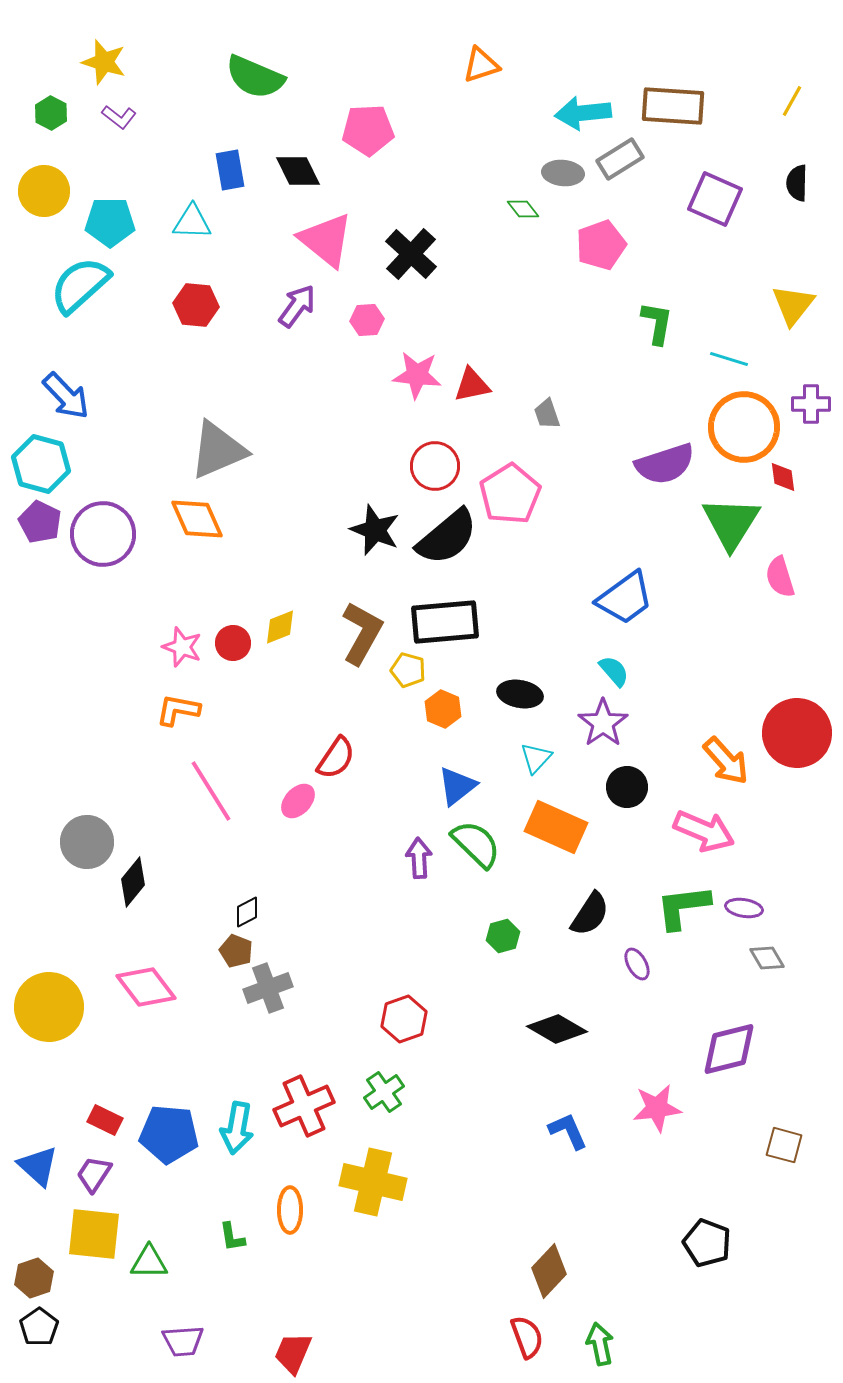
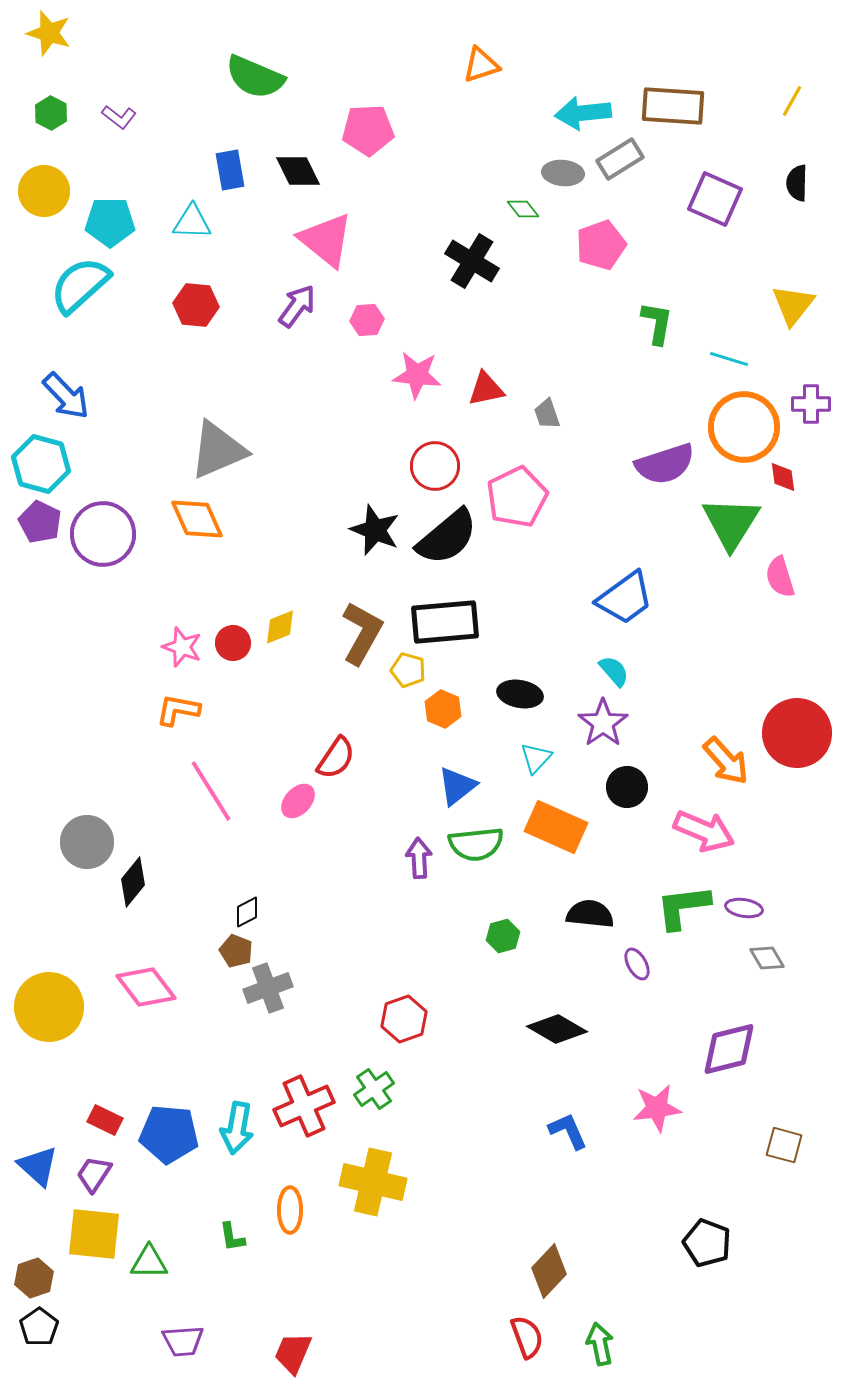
yellow star at (104, 62): moved 55 px left, 29 px up
black cross at (411, 254): moved 61 px right, 7 px down; rotated 12 degrees counterclockwise
red triangle at (472, 385): moved 14 px right, 4 px down
pink pentagon at (510, 494): moved 7 px right, 3 px down; rotated 6 degrees clockwise
green semicircle at (476, 844): rotated 130 degrees clockwise
black semicircle at (590, 914): rotated 117 degrees counterclockwise
green cross at (384, 1092): moved 10 px left, 3 px up
